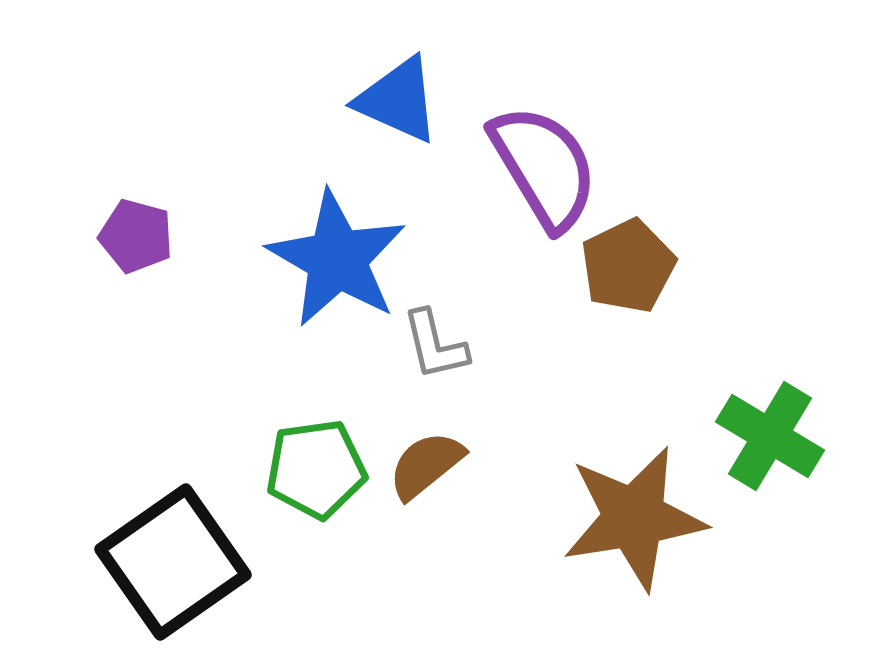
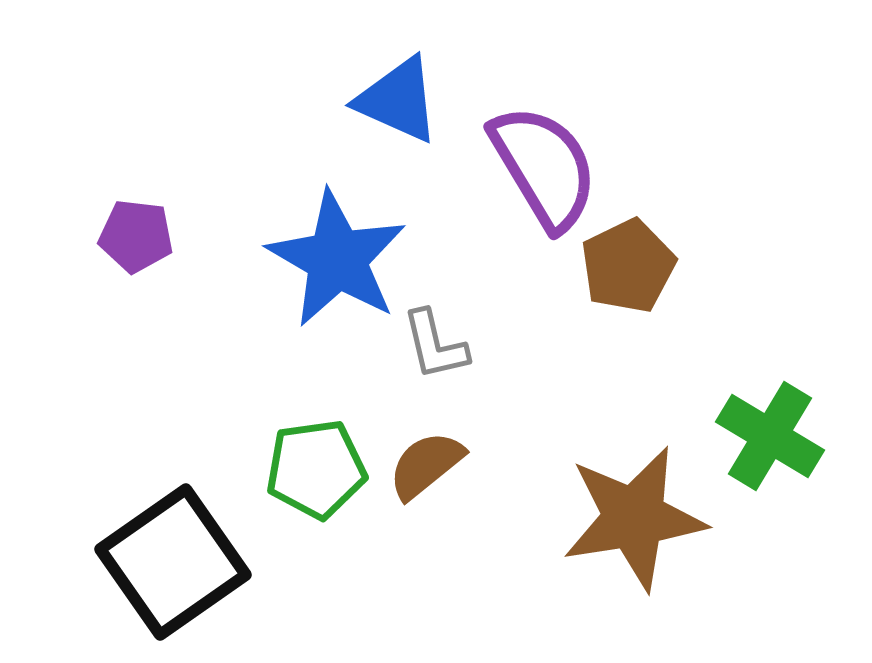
purple pentagon: rotated 8 degrees counterclockwise
